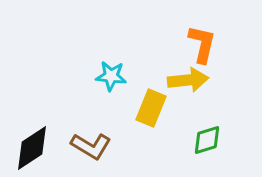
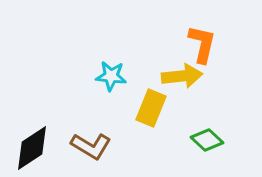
yellow arrow: moved 6 px left, 4 px up
green diamond: rotated 60 degrees clockwise
